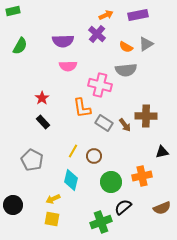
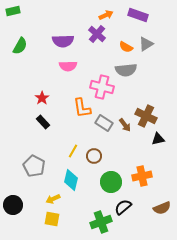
purple rectangle: rotated 30 degrees clockwise
pink cross: moved 2 px right, 2 px down
brown cross: rotated 25 degrees clockwise
black triangle: moved 4 px left, 13 px up
gray pentagon: moved 2 px right, 6 px down
